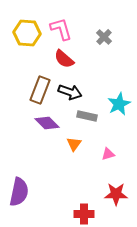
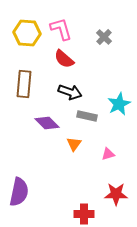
brown rectangle: moved 16 px left, 6 px up; rotated 16 degrees counterclockwise
